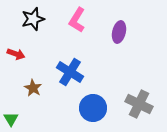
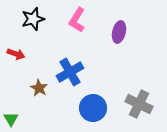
blue cross: rotated 28 degrees clockwise
brown star: moved 6 px right
